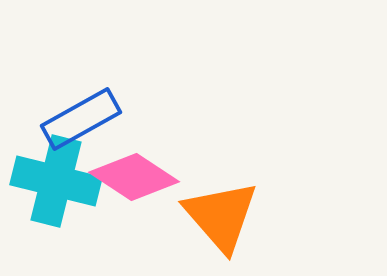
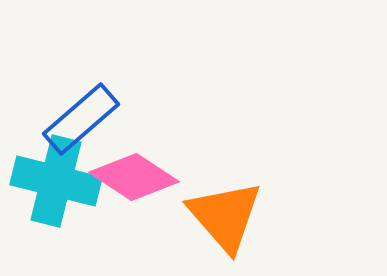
blue rectangle: rotated 12 degrees counterclockwise
orange triangle: moved 4 px right
